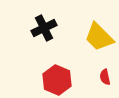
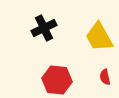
yellow trapezoid: rotated 16 degrees clockwise
red hexagon: rotated 16 degrees counterclockwise
